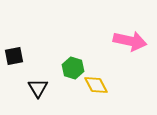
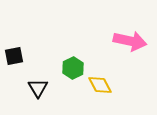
green hexagon: rotated 15 degrees clockwise
yellow diamond: moved 4 px right
